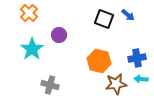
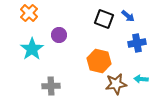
blue arrow: moved 1 px down
blue cross: moved 15 px up
gray cross: moved 1 px right, 1 px down; rotated 18 degrees counterclockwise
